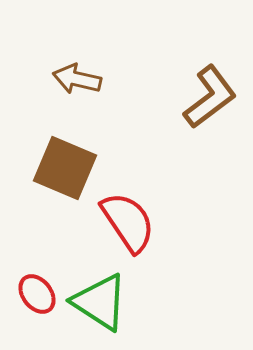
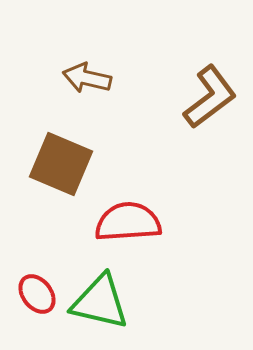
brown arrow: moved 10 px right, 1 px up
brown square: moved 4 px left, 4 px up
red semicircle: rotated 60 degrees counterclockwise
green triangle: rotated 20 degrees counterclockwise
